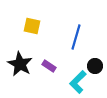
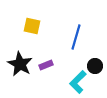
purple rectangle: moved 3 px left, 1 px up; rotated 56 degrees counterclockwise
